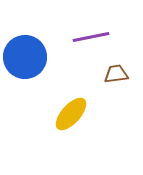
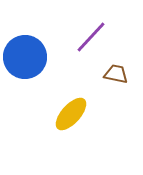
purple line: rotated 36 degrees counterclockwise
brown trapezoid: rotated 20 degrees clockwise
